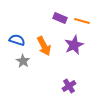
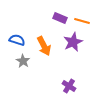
purple star: moved 1 px left, 3 px up
purple cross: rotated 24 degrees counterclockwise
